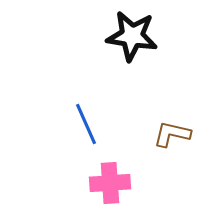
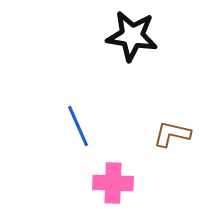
blue line: moved 8 px left, 2 px down
pink cross: moved 3 px right; rotated 6 degrees clockwise
